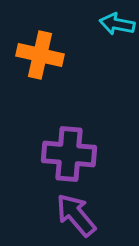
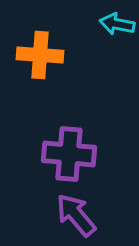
orange cross: rotated 9 degrees counterclockwise
